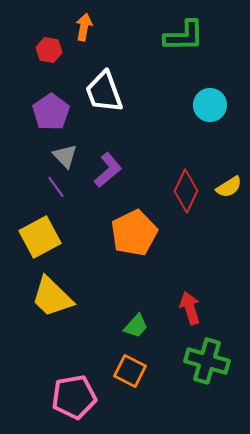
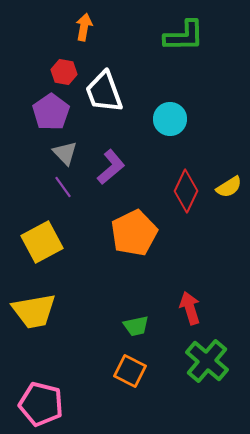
red hexagon: moved 15 px right, 22 px down
cyan circle: moved 40 px left, 14 px down
gray triangle: moved 3 px up
purple L-shape: moved 3 px right, 3 px up
purple line: moved 7 px right
yellow square: moved 2 px right, 5 px down
yellow trapezoid: moved 18 px left, 14 px down; rotated 54 degrees counterclockwise
green trapezoid: rotated 36 degrees clockwise
green cross: rotated 24 degrees clockwise
pink pentagon: moved 33 px left, 7 px down; rotated 24 degrees clockwise
